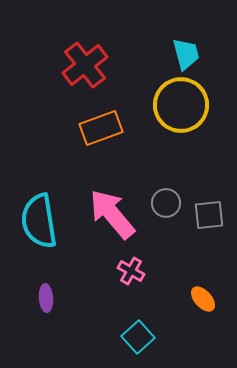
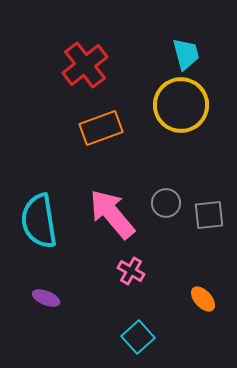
purple ellipse: rotated 64 degrees counterclockwise
